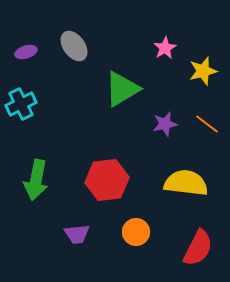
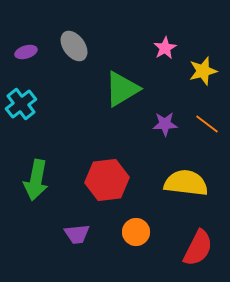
cyan cross: rotated 12 degrees counterclockwise
purple star: rotated 10 degrees clockwise
